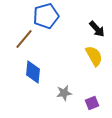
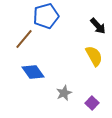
black arrow: moved 1 px right, 3 px up
blue diamond: rotated 40 degrees counterclockwise
gray star: rotated 14 degrees counterclockwise
purple square: rotated 24 degrees counterclockwise
